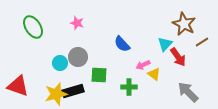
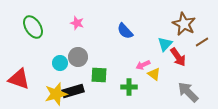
blue semicircle: moved 3 px right, 13 px up
red triangle: moved 1 px right, 7 px up
